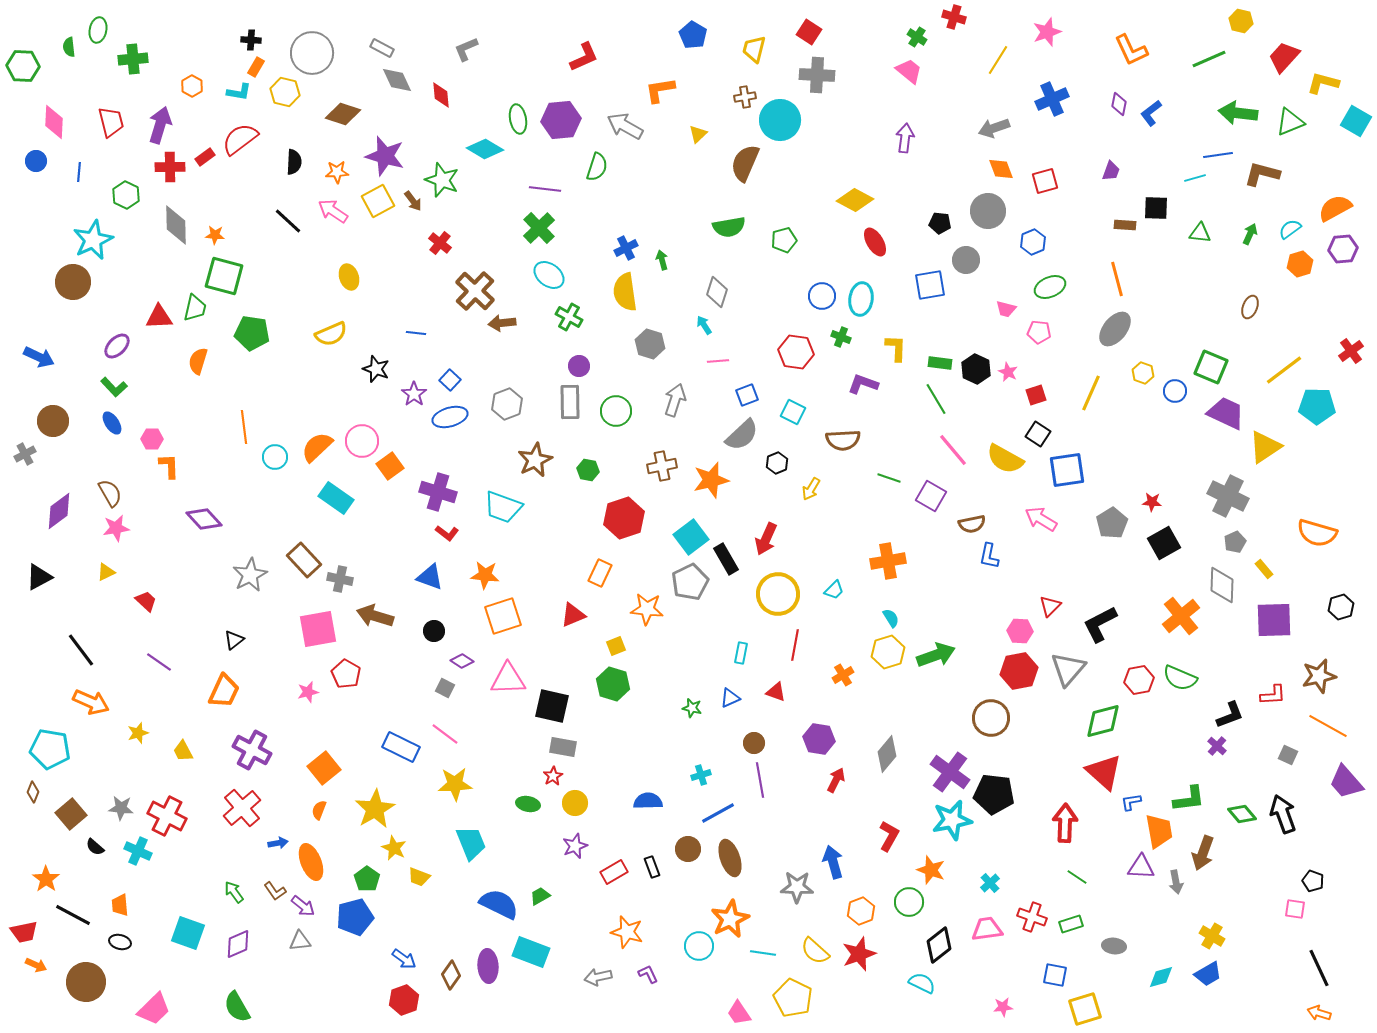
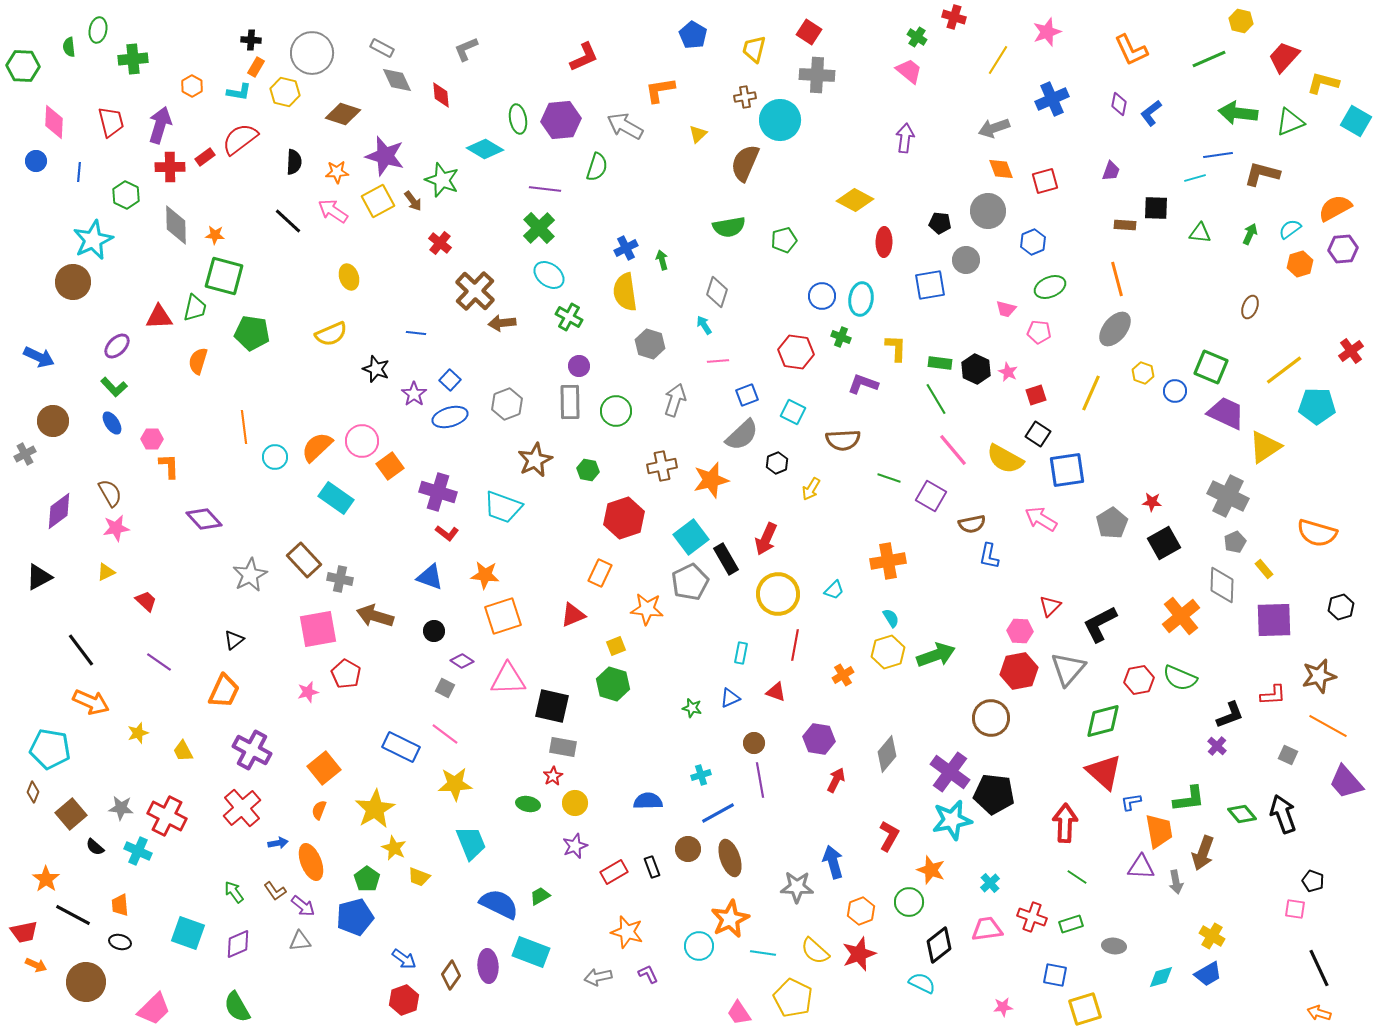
red ellipse at (875, 242): moved 9 px right; rotated 32 degrees clockwise
